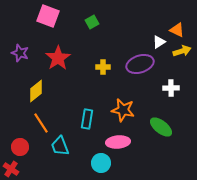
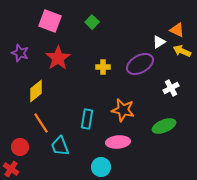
pink square: moved 2 px right, 5 px down
green square: rotated 16 degrees counterclockwise
yellow arrow: rotated 138 degrees counterclockwise
purple ellipse: rotated 12 degrees counterclockwise
white cross: rotated 28 degrees counterclockwise
green ellipse: moved 3 px right, 1 px up; rotated 60 degrees counterclockwise
cyan circle: moved 4 px down
